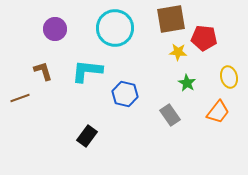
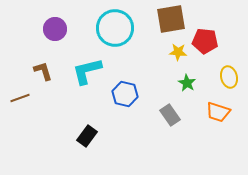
red pentagon: moved 1 px right, 3 px down
cyan L-shape: rotated 20 degrees counterclockwise
orange trapezoid: rotated 70 degrees clockwise
